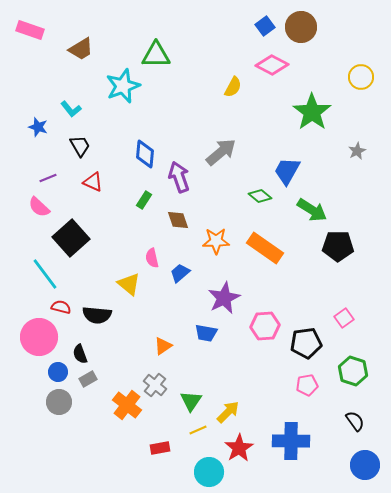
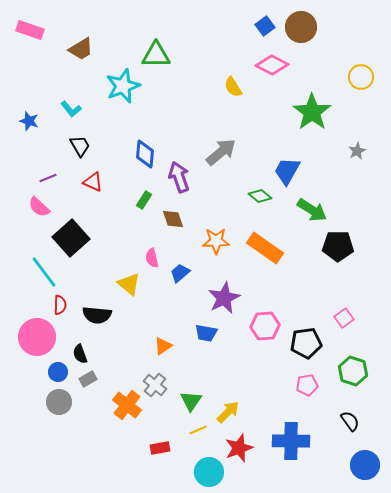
yellow semicircle at (233, 87): rotated 120 degrees clockwise
blue star at (38, 127): moved 9 px left, 6 px up
brown diamond at (178, 220): moved 5 px left, 1 px up
cyan line at (45, 274): moved 1 px left, 2 px up
red semicircle at (61, 307): moved 1 px left, 2 px up; rotated 78 degrees clockwise
pink circle at (39, 337): moved 2 px left
black semicircle at (355, 421): moved 5 px left
red star at (239, 448): rotated 12 degrees clockwise
